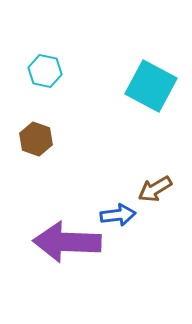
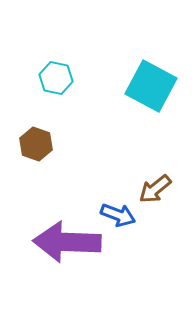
cyan hexagon: moved 11 px right, 7 px down
brown hexagon: moved 5 px down
brown arrow: rotated 8 degrees counterclockwise
blue arrow: rotated 28 degrees clockwise
